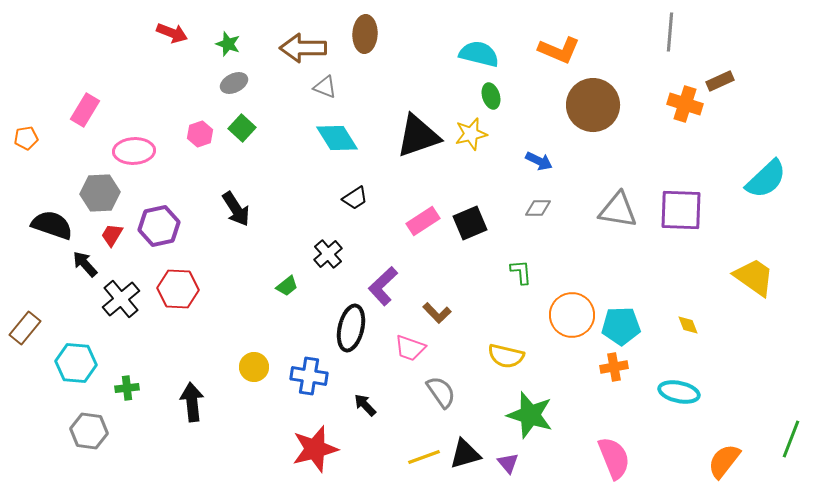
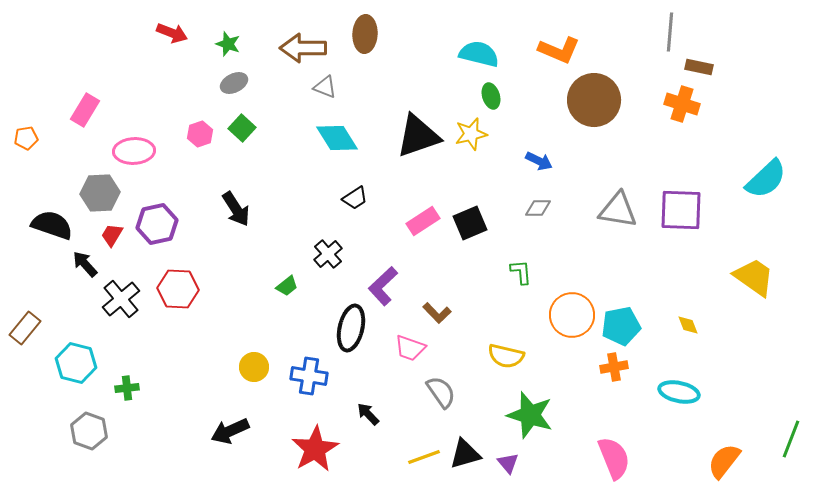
brown rectangle at (720, 81): moved 21 px left, 14 px up; rotated 36 degrees clockwise
orange cross at (685, 104): moved 3 px left
brown circle at (593, 105): moved 1 px right, 5 px up
purple hexagon at (159, 226): moved 2 px left, 2 px up
cyan pentagon at (621, 326): rotated 9 degrees counterclockwise
cyan hexagon at (76, 363): rotated 9 degrees clockwise
black arrow at (192, 402): moved 38 px right, 29 px down; rotated 108 degrees counterclockwise
black arrow at (365, 405): moved 3 px right, 9 px down
gray hexagon at (89, 431): rotated 12 degrees clockwise
red star at (315, 449): rotated 15 degrees counterclockwise
